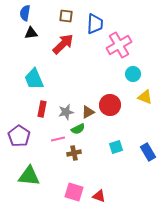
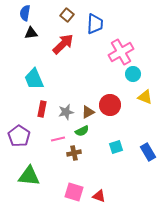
brown square: moved 1 px right, 1 px up; rotated 32 degrees clockwise
pink cross: moved 2 px right, 7 px down
green semicircle: moved 4 px right, 2 px down
